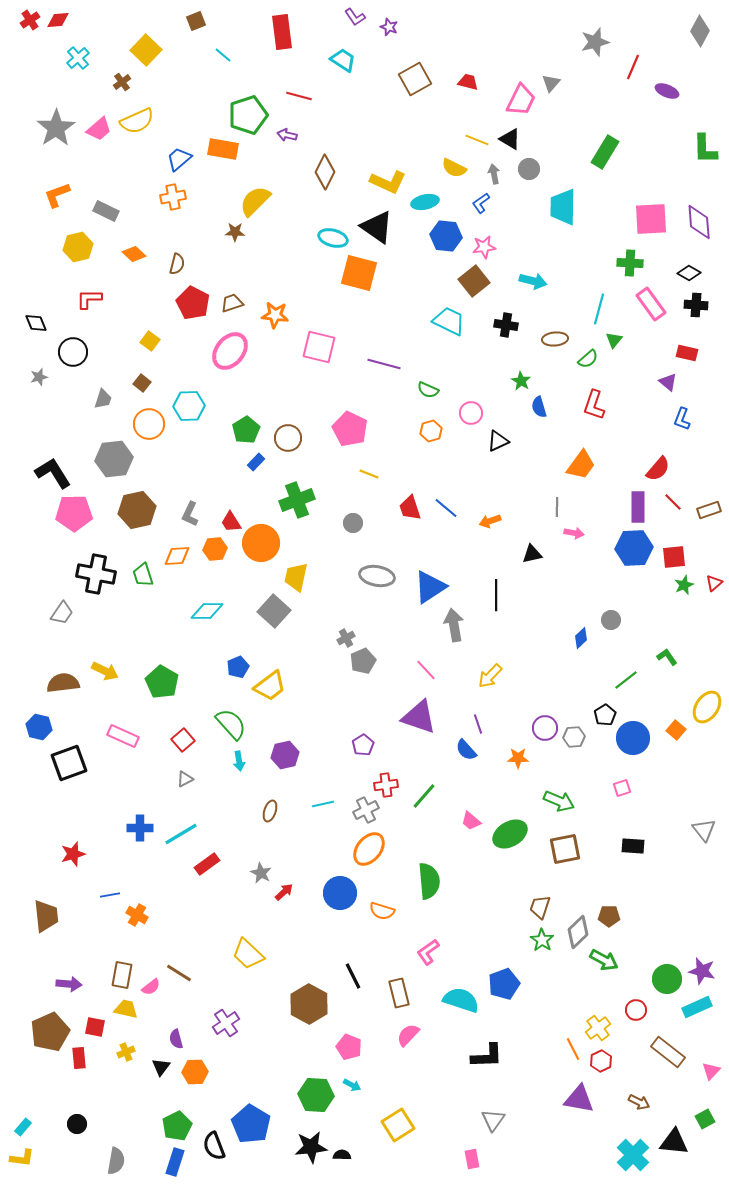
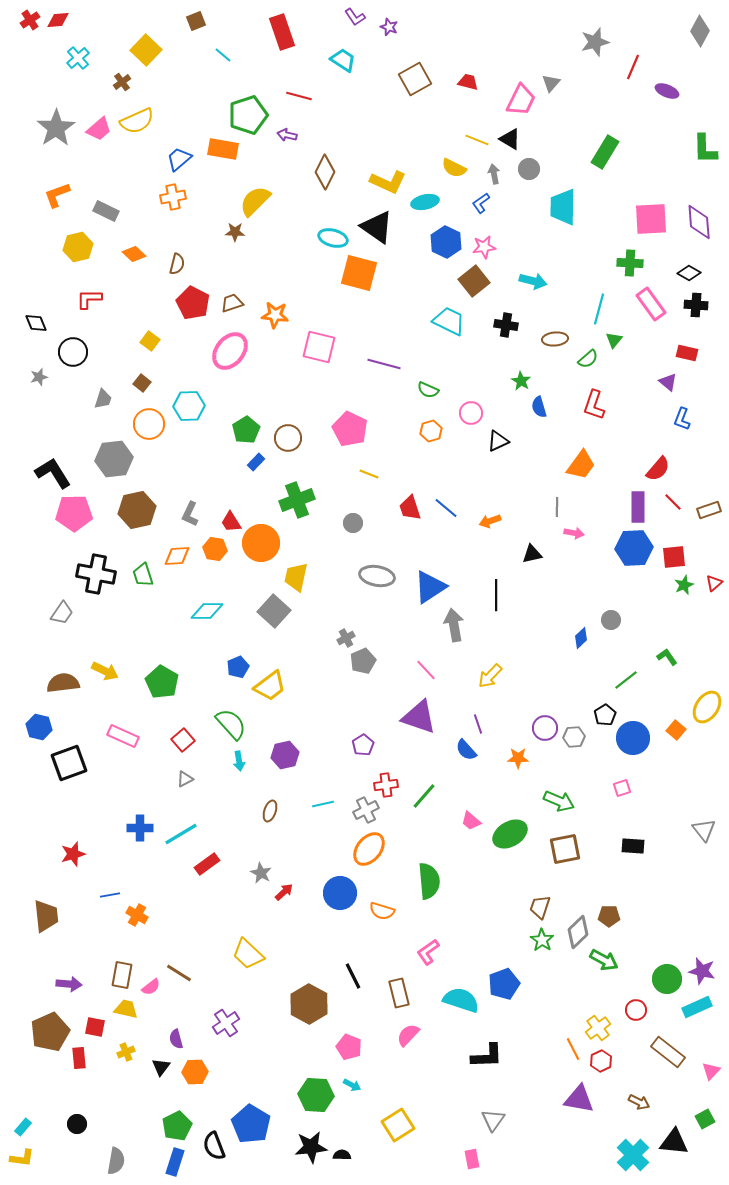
red rectangle at (282, 32): rotated 12 degrees counterclockwise
blue hexagon at (446, 236): moved 6 px down; rotated 20 degrees clockwise
orange hexagon at (215, 549): rotated 15 degrees clockwise
